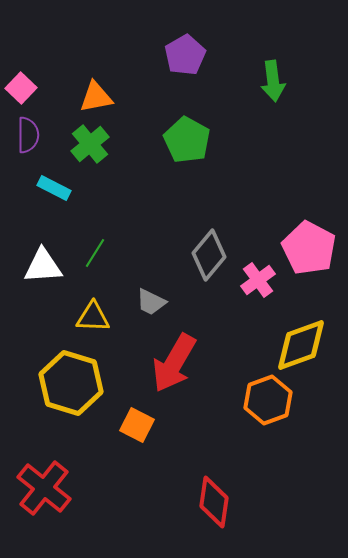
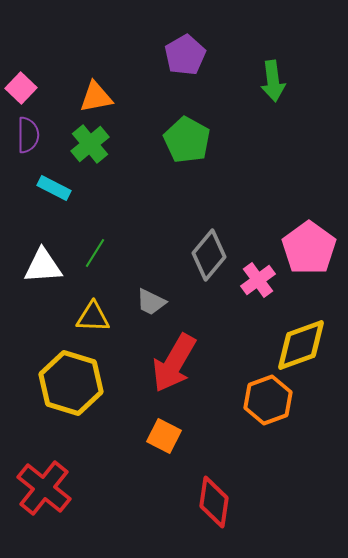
pink pentagon: rotated 8 degrees clockwise
orange square: moved 27 px right, 11 px down
